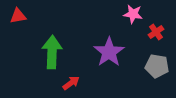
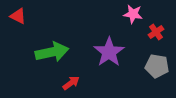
red triangle: rotated 36 degrees clockwise
green arrow: rotated 76 degrees clockwise
